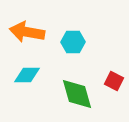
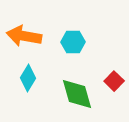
orange arrow: moved 3 px left, 4 px down
cyan diamond: moved 1 px right, 3 px down; rotated 60 degrees counterclockwise
red square: rotated 18 degrees clockwise
